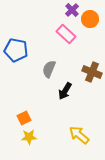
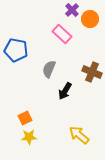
pink rectangle: moved 4 px left
orange square: moved 1 px right
